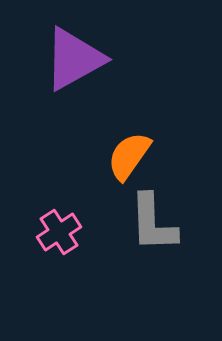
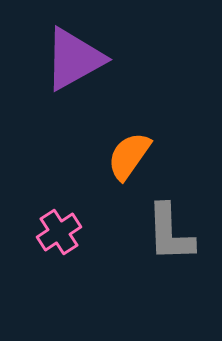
gray L-shape: moved 17 px right, 10 px down
